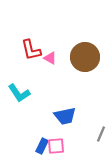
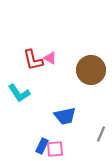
red L-shape: moved 2 px right, 10 px down
brown circle: moved 6 px right, 13 px down
pink square: moved 1 px left, 3 px down
